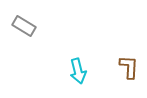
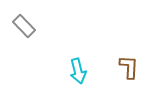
gray rectangle: rotated 15 degrees clockwise
